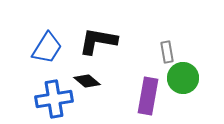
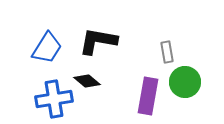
green circle: moved 2 px right, 4 px down
